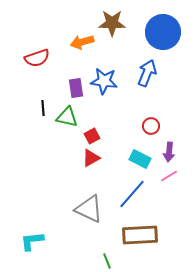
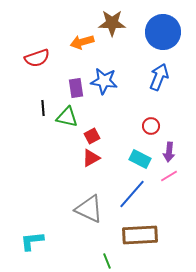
blue arrow: moved 12 px right, 4 px down
